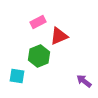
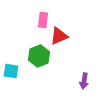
pink rectangle: moved 5 px right, 2 px up; rotated 56 degrees counterclockwise
cyan square: moved 6 px left, 5 px up
purple arrow: rotated 119 degrees counterclockwise
